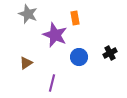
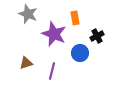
purple star: moved 1 px left, 1 px up
black cross: moved 13 px left, 17 px up
blue circle: moved 1 px right, 4 px up
brown triangle: rotated 16 degrees clockwise
purple line: moved 12 px up
